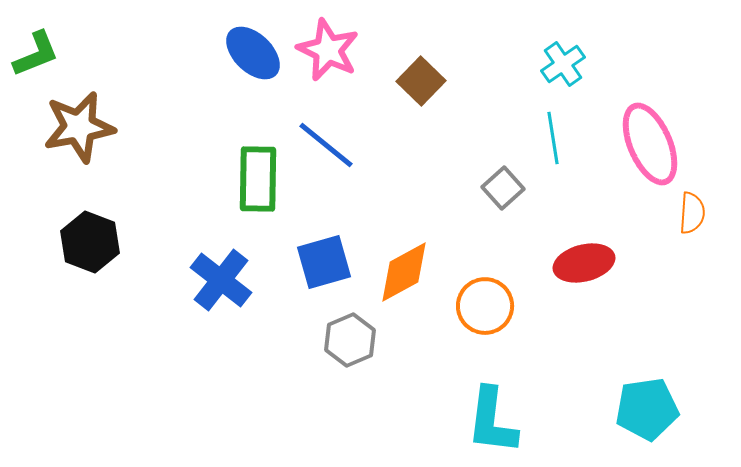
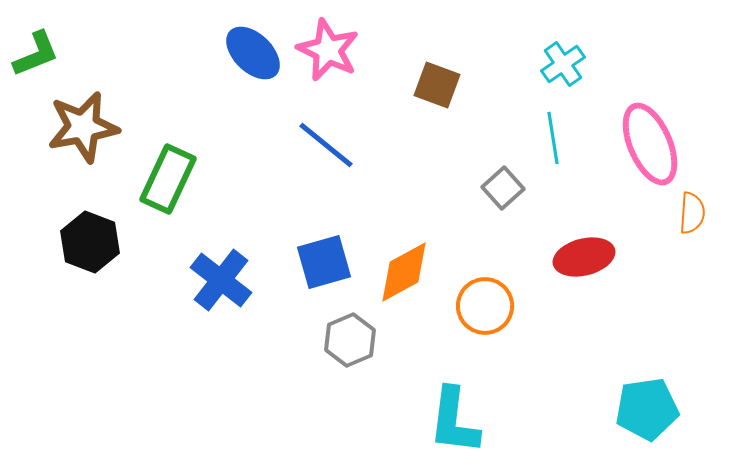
brown square: moved 16 px right, 4 px down; rotated 24 degrees counterclockwise
brown star: moved 4 px right
green rectangle: moved 90 px left; rotated 24 degrees clockwise
red ellipse: moved 6 px up
cyan L-shape: moved 38 px left
